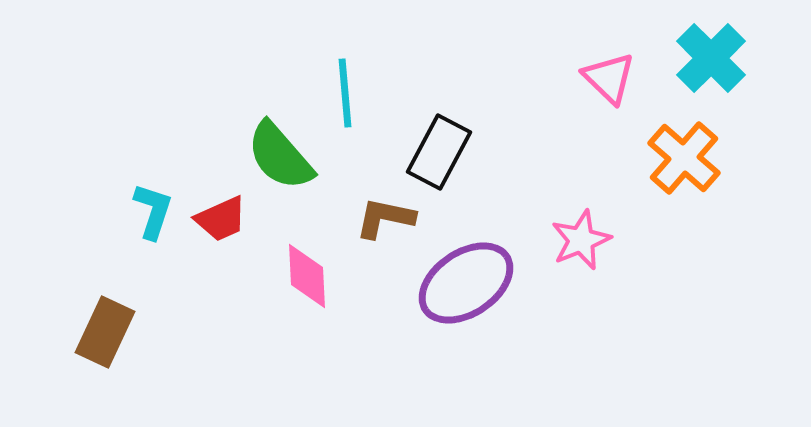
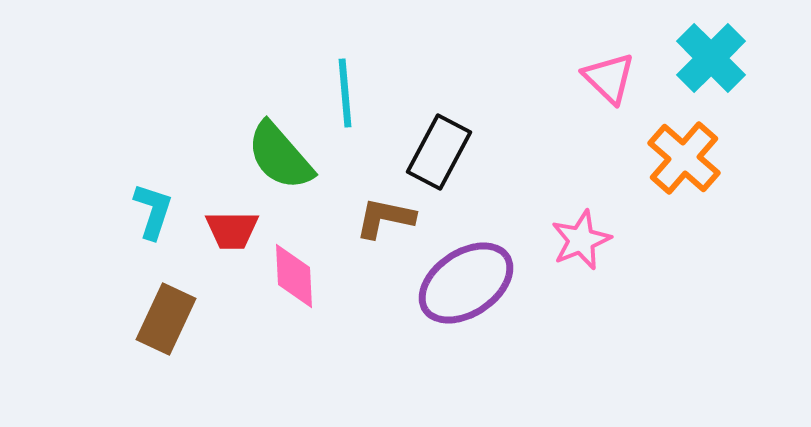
red trapezoid: moved 11 px right, 11 px down; rotated 24 degrees clockwise
pink diamond: moved 13 px left
brown rectangle: moved 61 px right, 13 px up
